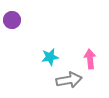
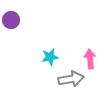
purple circle: moved 1 px left
gray arrow: moved 2 px right, 1 px up
